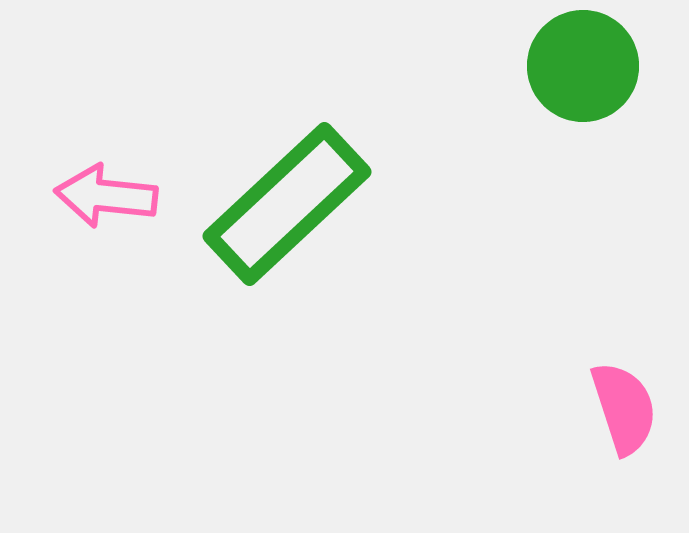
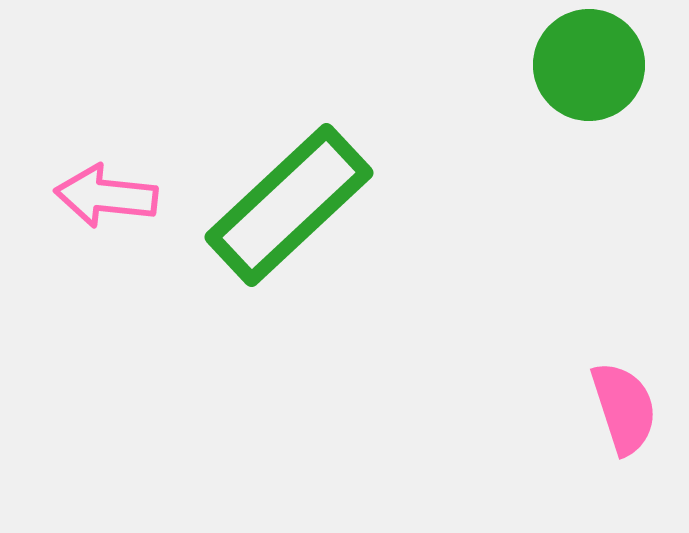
green circle: moved 6 px right, 1 px up
green rectangle: moved 2 px right, 1 px down
